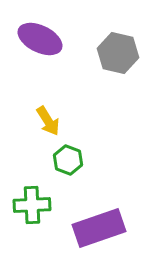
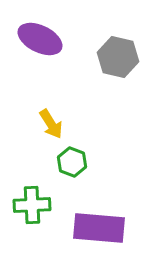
gray hexagon: moved 4 px down
yellow arrow: moved 3 px right, 3 px down
green hexagon: moved 4 px right, 2 px down
purple rectangle: rotated 24 degrees clockwise
